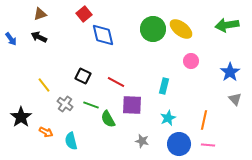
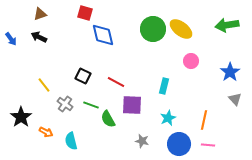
red square: moved 1 px right, 1 px up; rotated 35 degrees counterclockwise
